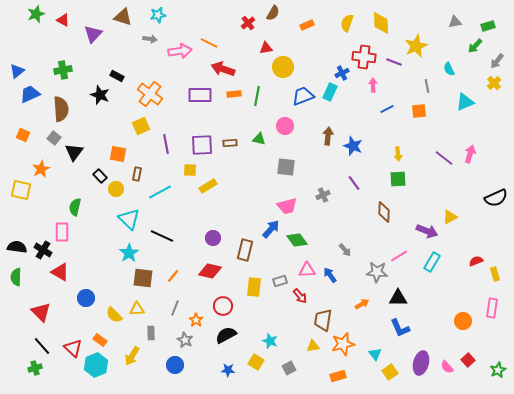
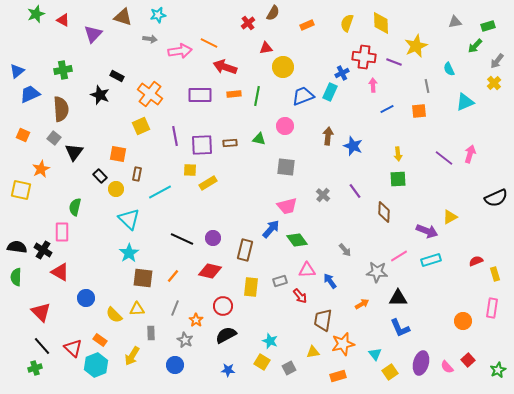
red arrow at (223, 69): moved 2 px right, 2 px up
purple line at (166, 144): moved 9 px right, 8 px up
purple line at (354, 183): moved 1 px right, 8 px down
yellow rectangle at (208, 186): moved 3 px up
gray cross at (323, 195): rotated 24 degrees counterclockwise
black line at (162, 236): moved 20 px right, 3 px down
cyan rectangle at (432, 262): moved 1 px left, 2 px up; rotated 42 degrees clockwise
blue arrow at (330, 275): moved 6 px down
yellow rectangle at (254, 287): moved 3 px left
yellow triangle at (313, 346): moved 6 px down
yellow square at (256, 362): moved 6 px right
